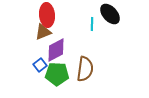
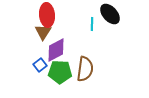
brown triangle: rotated 36 degrees counterclockwise
green pentagon: moved 3 px right, 2 px up
